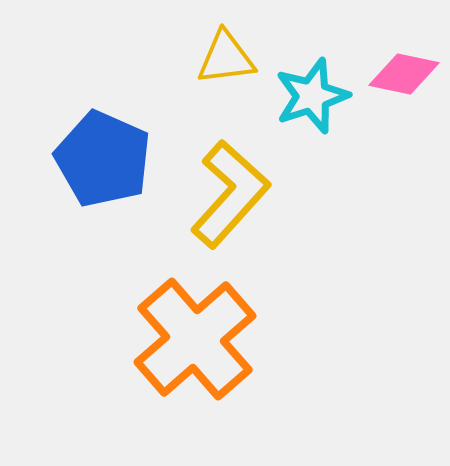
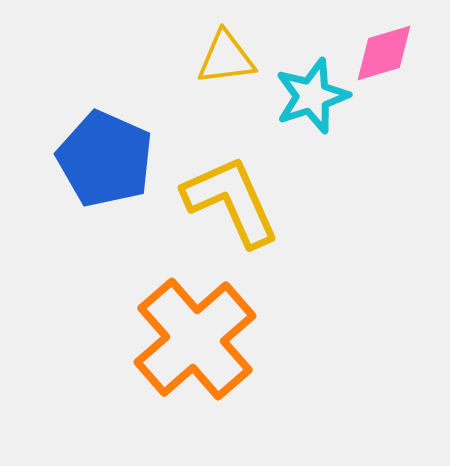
pink diamond: moved 20 px left, 21 px up; rotated 28 degrees counterclockwise
blue pentagon: moved 2 px right
yellow L-shape: moved 1 px right, 7 px down; rotated 66 degrees counterclockwise
